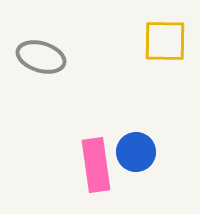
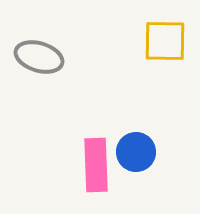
gray ellipse: moved 2 px left
pink rectangle: rotated 6 degrees clockwise
